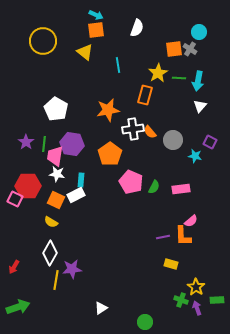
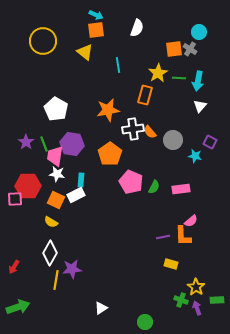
green line at (44, 144): rotated 28 degrees counterclockwise
pink square at (15, 199): rotated 28 degrees counterclockwise
